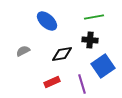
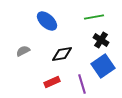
black cross: moved 11 px right; rotated 28 degrees clockwise
